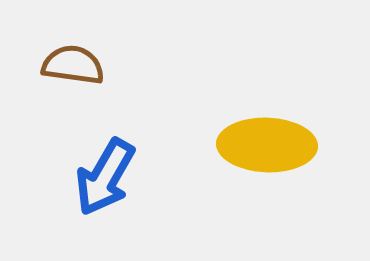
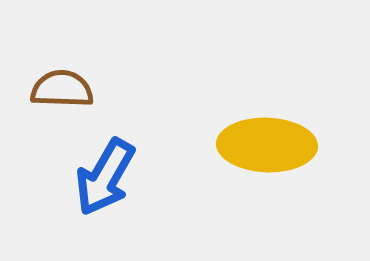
brown semicircle: moved 11 px left, 24 px down; rotated 6 degrees counterclockwise
